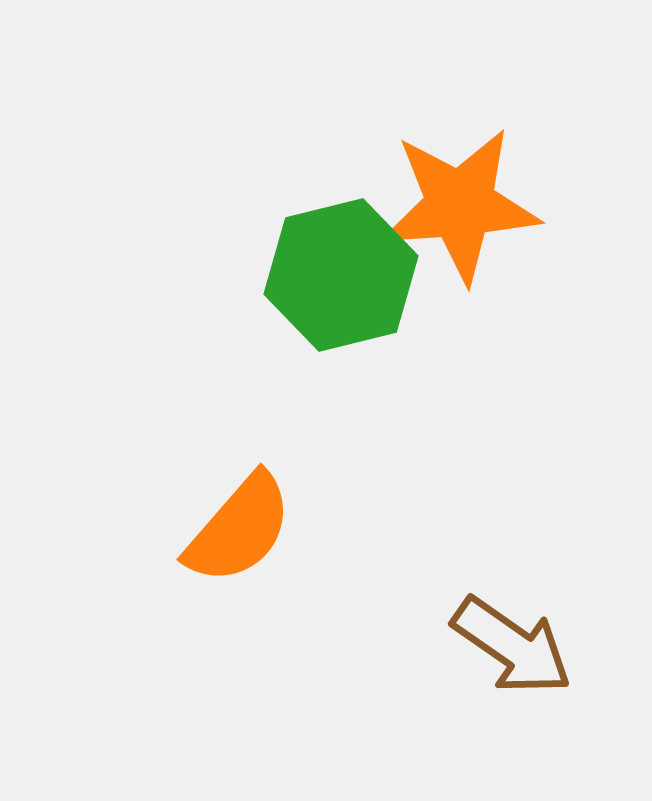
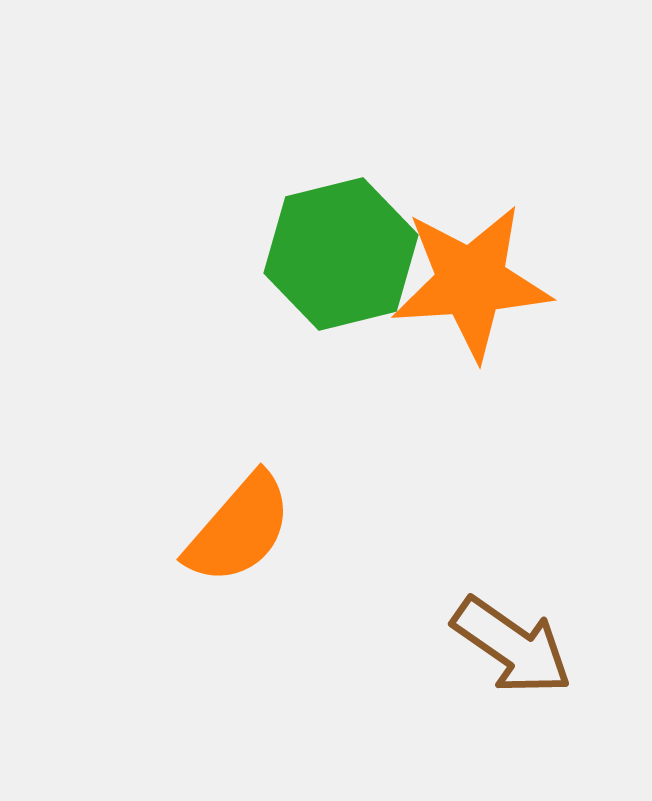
orange star: moved 11 px right, 77 px down
green hexagon: moved 21 px up
